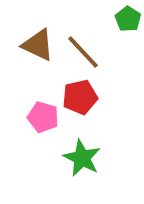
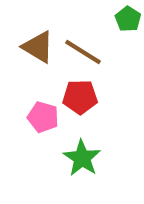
brown triangle: moved 2 px down; rotated 6 degrees clockwise
brown line: rotated 15 degrees counterclockwise
red pentagon: rotated 12 degrees clockwise
green star: rotated 6 degrees clockwise
